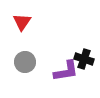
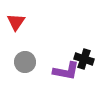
red triangle: moved 6 px left
purple L-shape: rotated 20 degrees clockwise
